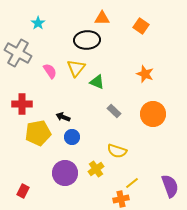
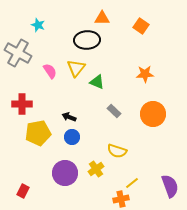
cyan star: moved 2 px down; rotated 16 degrees counterclockwise
orange star: rotated 24 degrees counterclockwise
black arrow: moved 6 px right
